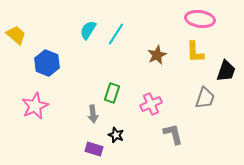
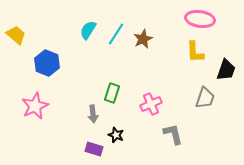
brown star: moved 14 px left, 16 px up
black trapezoid: moved 1 px up
